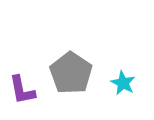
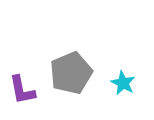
gray pentagon: rotated 15 degrees clockwise
